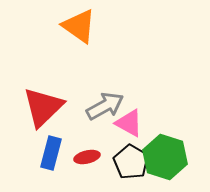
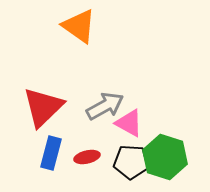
black pentagon: rotated 28 degrees counterclockwise
